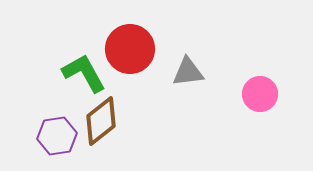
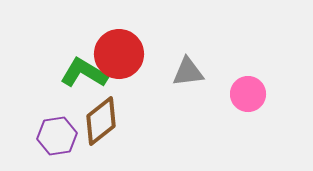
red circle: moved 11 px left, 5 px down
green L-shape: rotated 30 degrees counterclockwise
pink circle: moved 12 px left
